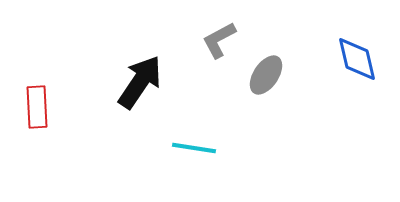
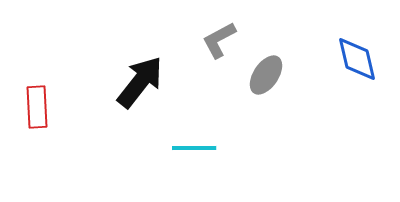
black arrow: rotated 4 degrees clockwise
cyan line: rotated 9 degrees counterclockwise
